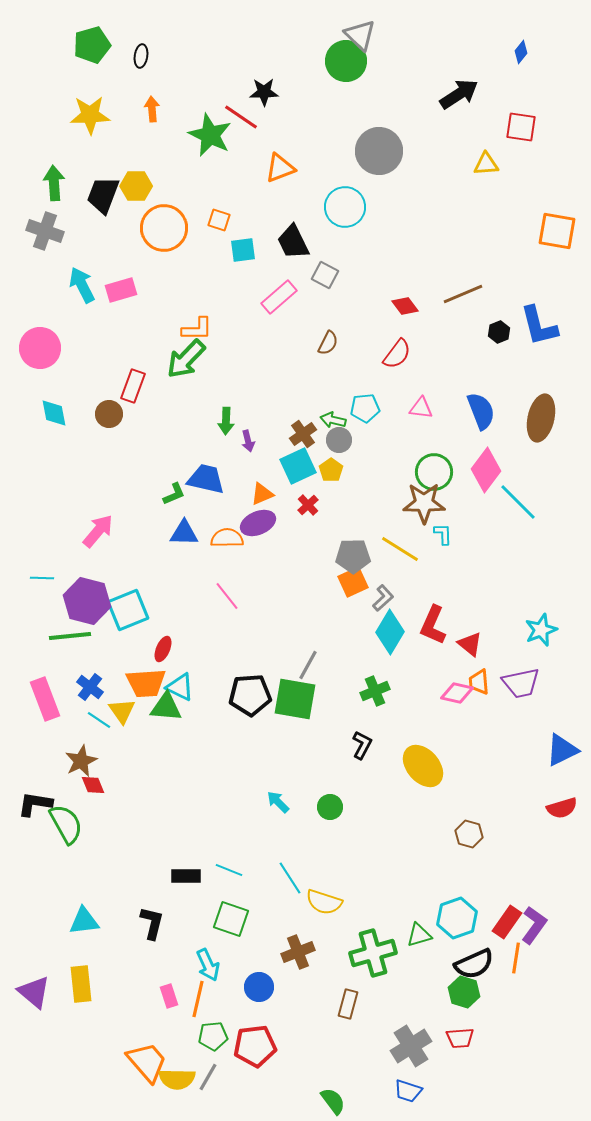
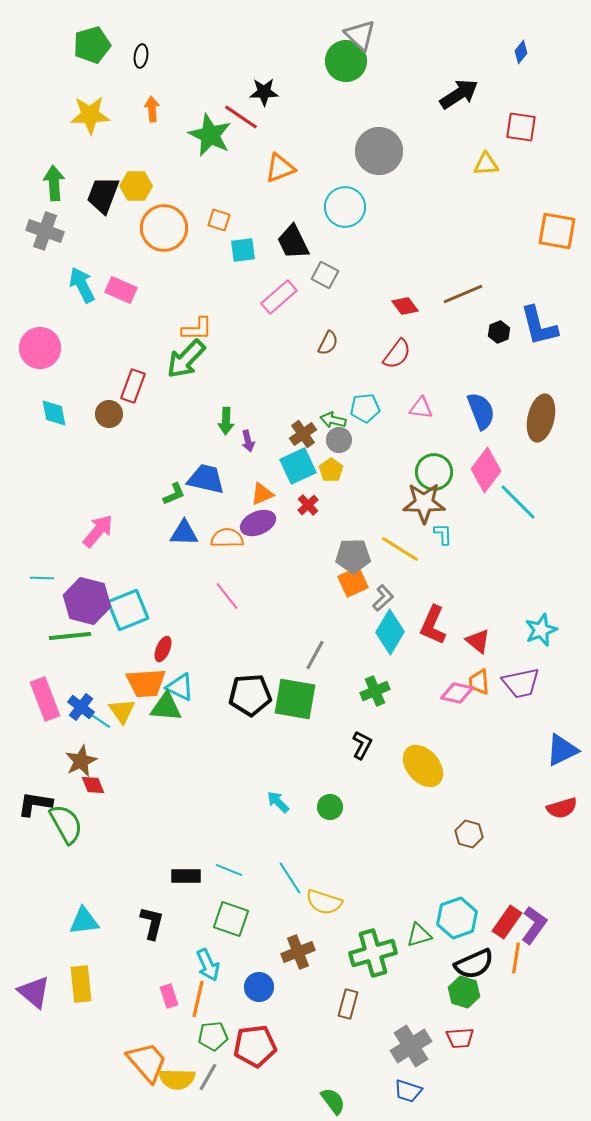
pink rectangle at (121, 290): rotated 40 degrees clockwise
red triangle at (470, 644): moved 8 px right, 3 px up
gray line at (308, 665): moved 7 px right, 10 px up
blue cross at (90, 687): moved 9 px left, 20 px down
